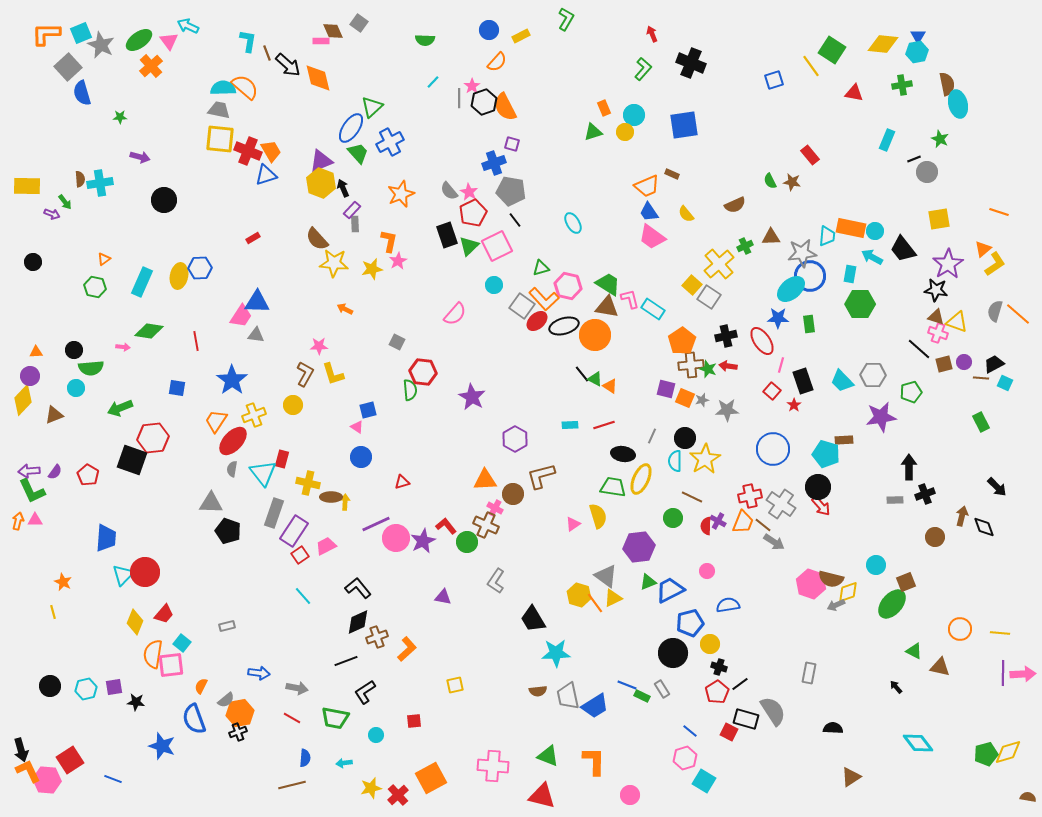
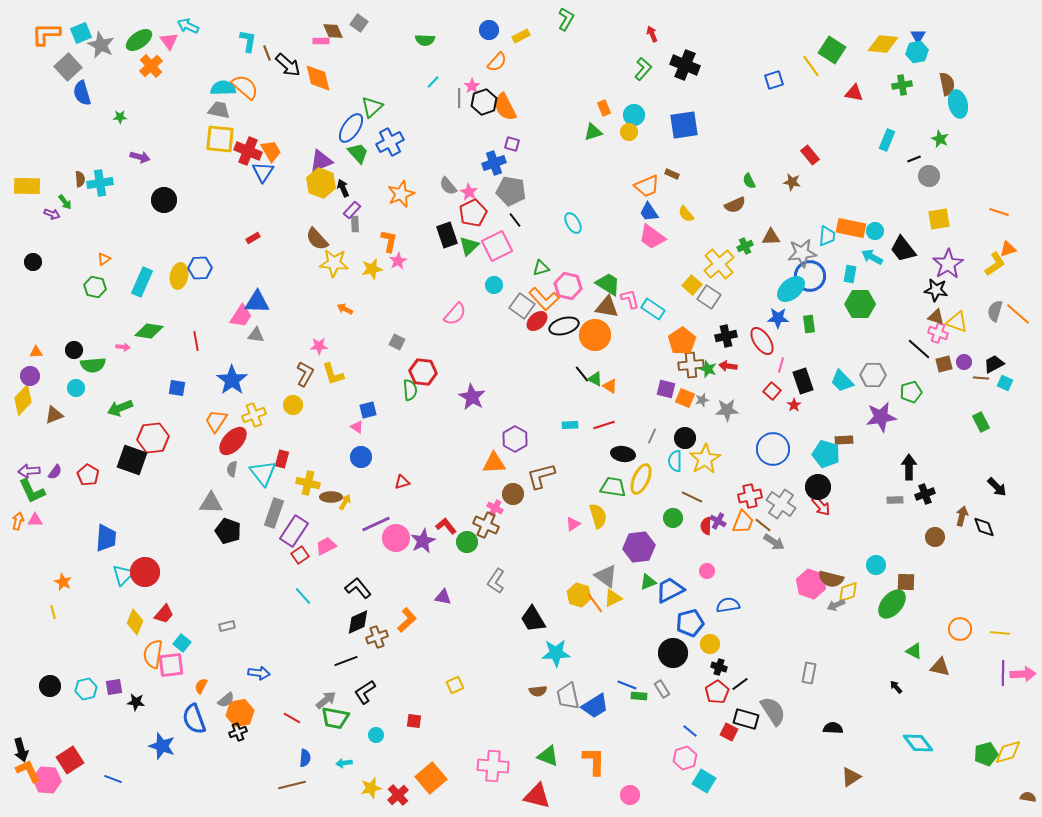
black cross at (691, 63): moved 6 px left, 2 px down
yellow circle at (625, 132): moved 4 px right
gray circle at (927, 172): moved 2 px right, 4 px down
blue triangle at (266, 175): moved 3 px left, 3 px up; rotated 40 degrees counterclockwise
green semicircle at (770, 181): moved 21 px left
gray semicircle at (449, 191): moved 1 px left, 5 px up
orange triangle at (983, 249): moved 25 px right; rotated 24 degrees clockwise
green semicircle at (91, 368): moved 2 px right, 3 px up
orange triangle at (485, 480): moved 9 px right, 17 px up
yellow arrow at (345, 502): rotated 28 degrees clockwise
brown square at (906, 582): rotated 24 degrees clockwise
orange L-shape at (407, 649): moved 29 px up
yellow square at (455, 685): rotated 12 degrees counterclockwise
gray arrow at (297, 688): moved 29 px right, 12 px down; rotated 50 degrees counterclockwise
green rectangle at (642, 696): moved 3 px left; rotated 21 degrees counterclockwise
red square at (414, 721): rotated 14 degrees clockwise
orange square at (431, 778): rotated 12 degrees counterclockwise
red triangle at (542, 796): moved 5 px left
